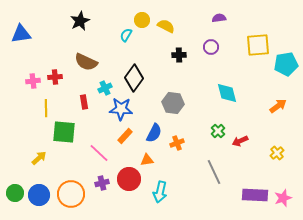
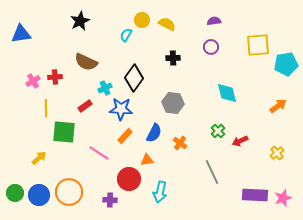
purple semicircle: moved 5 px left, 3 px down
yellow semicircle: moved 1 px right, 2 px up
black cross: moved 6 px left, 3 px down
pink cross: rotated 24 degrees counterclockwise
red rectangle: moved 1 px right, 4 px down; rotated 64 degrees clockwise
orange cross: moved 3 px right; rotated 32 degrees counterclockwise
pink line: rotated 10 degrees counterclockwise
gray line: moved 2 px left
purple cross: moved 8 px right, 17 px down; rotated 16 degrees clockwise
orange circle: moved 2 px left, 2 px up
